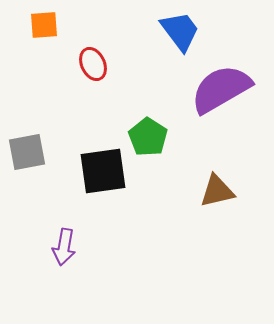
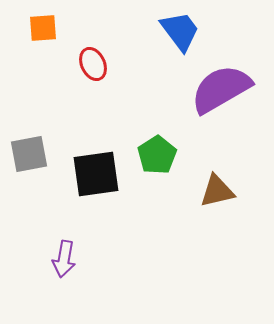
orange square: moved 1 px left, 3 px down
green pentagon: moved 9 px right, 18 px down; rotated 6 degrees clockwise
gray square: moved 2 px right, 2 px down
black square: moved 7 px left, 3 px down
purple arrow: moved 12 px down
